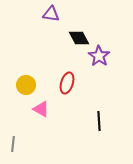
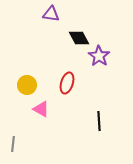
yellow circle: moved 1 px right
